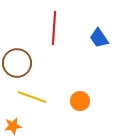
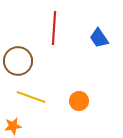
brown circle: moved 1 px right, 2 px up
yellow line: moved 1 px left
orange circle: moved 1 px left
